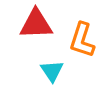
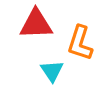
orange L-shape: moved 2 px left, 3 px down
